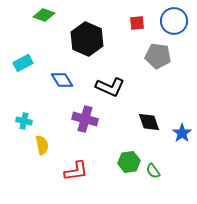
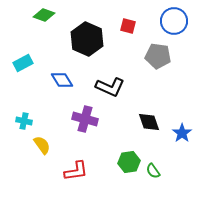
red square: moved 9 px left, 3 px down; rotated 21 degrees clockwise
yellow semicircle: rotated 24 degrees counterclockwise
